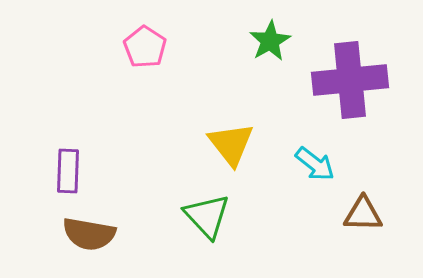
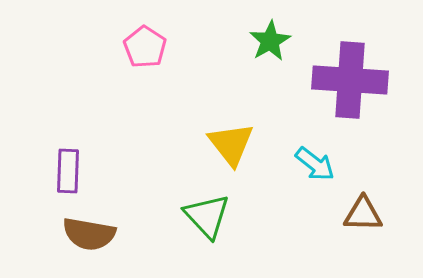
purple cross: rotated 10 degrees clockwise
